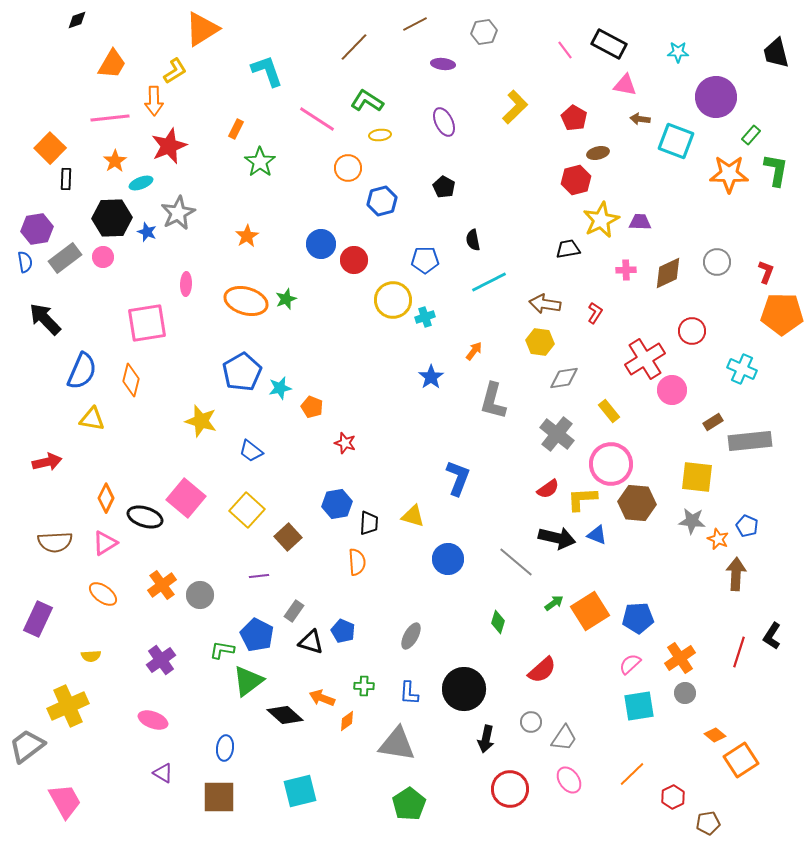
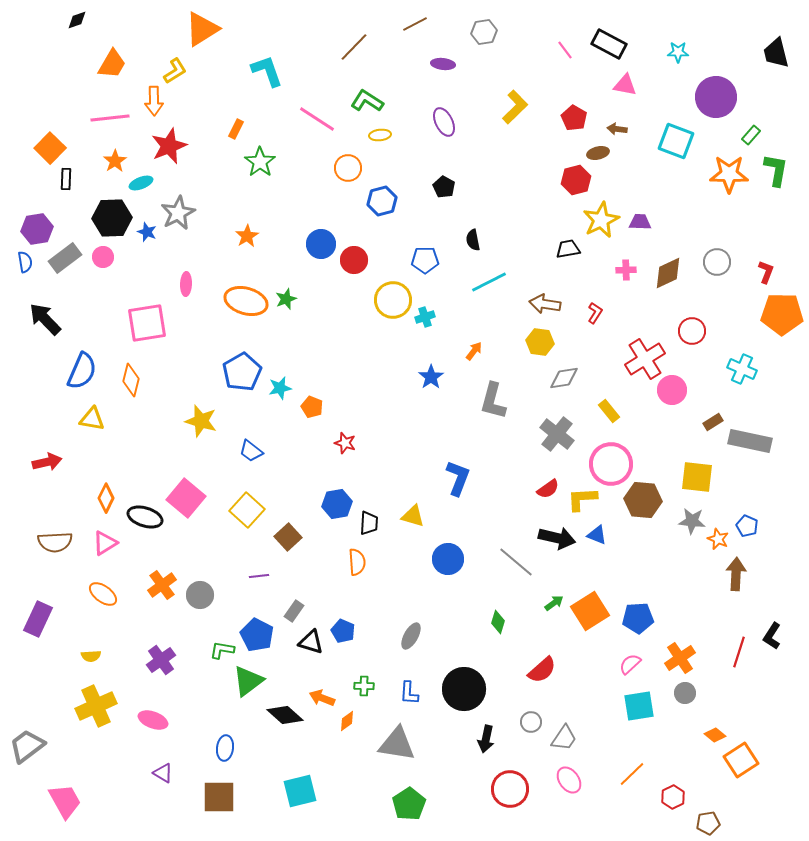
brown arrow at (640, 119): moved 23 px left, 10 px down
gray rectangle at (750, 441): rotated 18 degrees clockwise
brown hexagon at (637, 503): moved 6 px right, 3 px up
yellow cross at (68, 706): moved 28 px right
